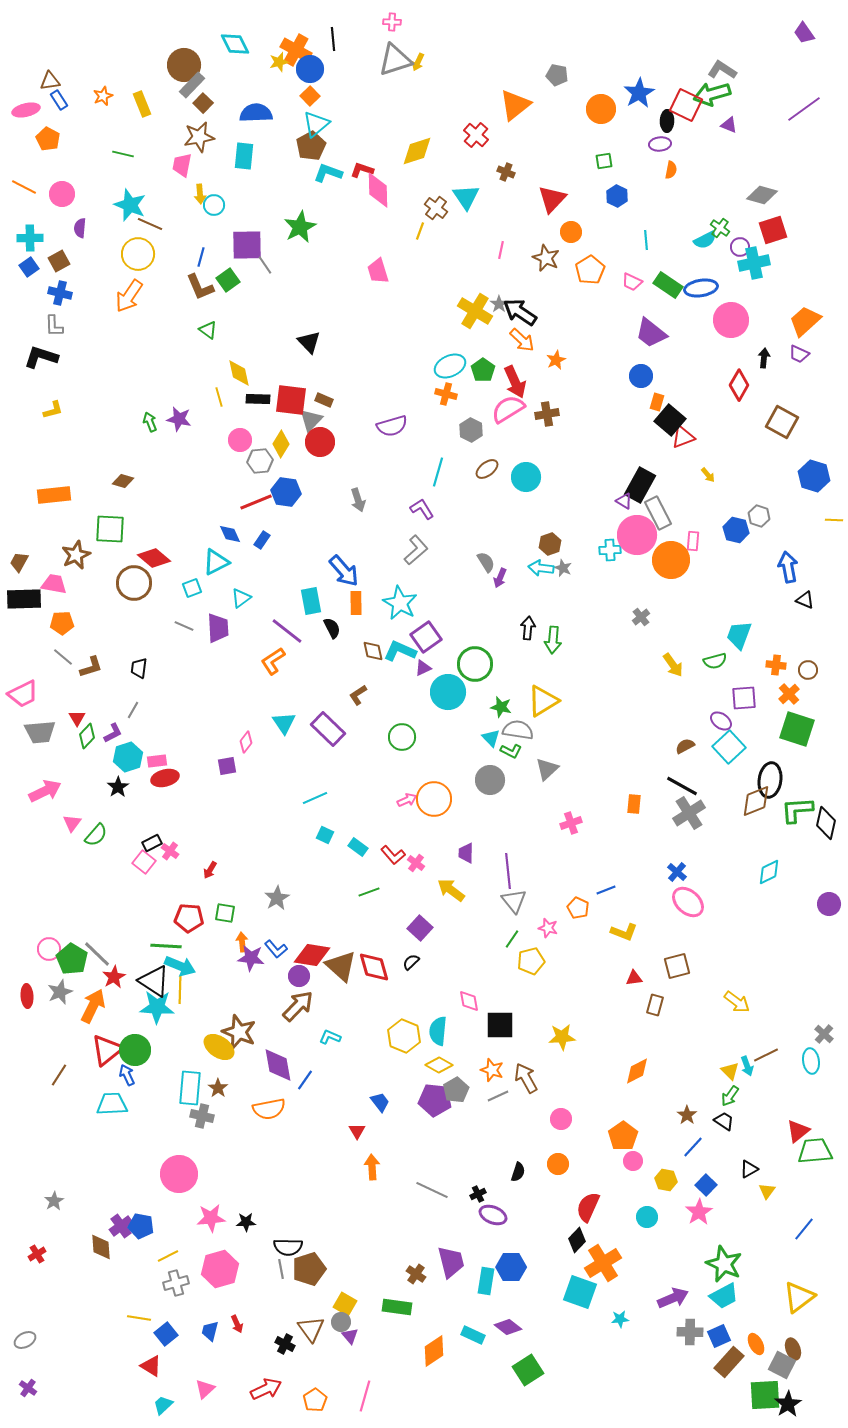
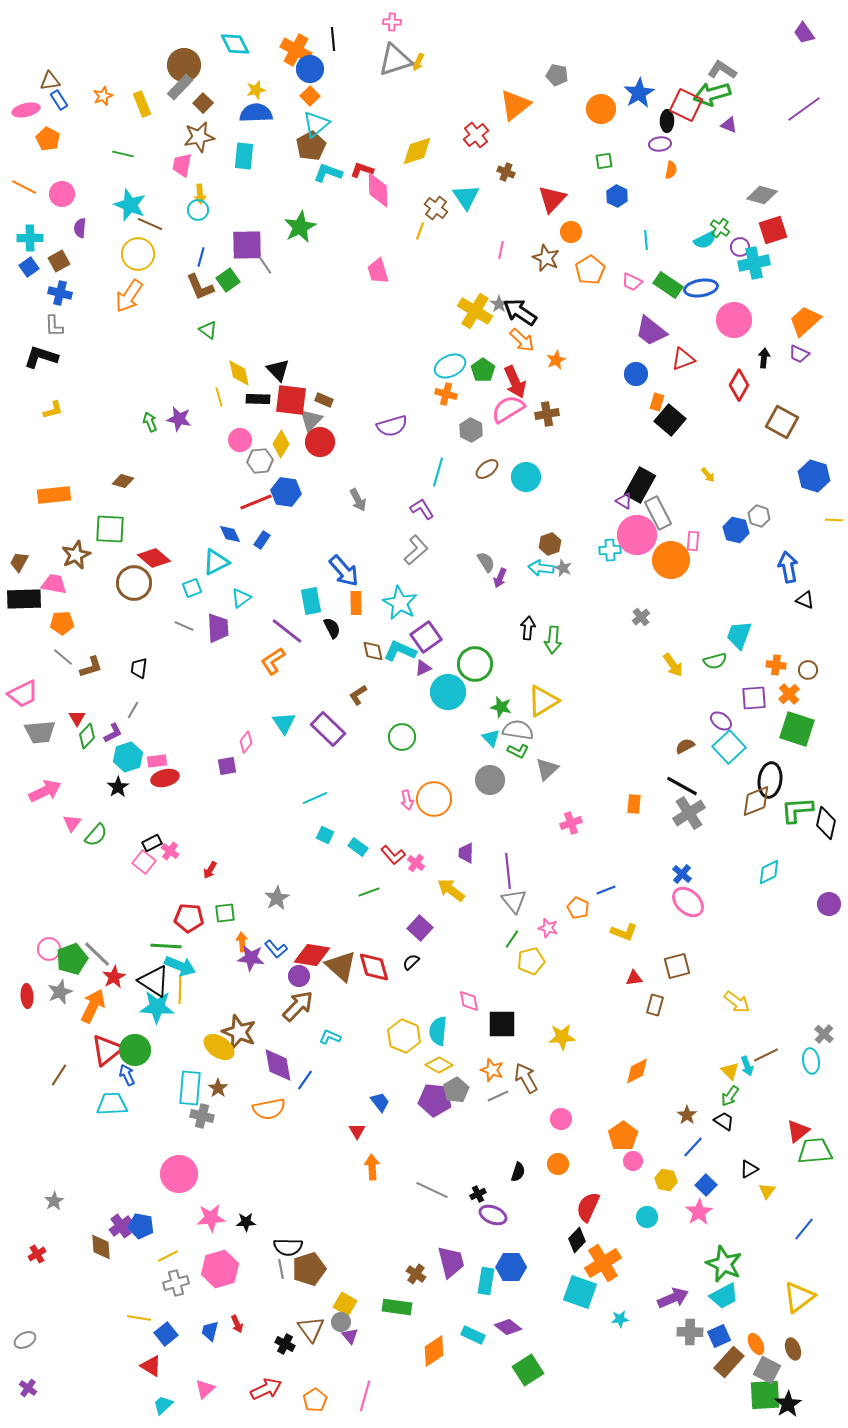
yellow star at (279, 62): moved 23 px left, 28 px down
gray rectangle at (192, 85): moved 12 px left, 2 px down
red cross at (476, 135): rotated 10 degrees clockwise
cyan circle at (214, 205): moved 16 px left, 5 px down
pink circle at (731, 320): moved 3 px right
purple trapezoid at (651, 333): moved 2 px up
black triangle at (309, 342): moved 31 px left, 28 px down
blue circle at (641, 376): moved 5 px left, 2 px up
red triangle at (683, 437): moved 78 px up
gray arrow at (358, 500): rotated 10 degrees counterclockwise
purple square at (744, 698): moved 10 px right
green L-shape at (511, 751): moved 7 px right
pink arrow at (407, 800): rotated 102 degrees clockwise
blue cross at (677, 872): moved 5 px right, 2 px down
green square at (225, 913): rotated 15 degrees counterclockwise
green pentagon at (72, 959): rotated 20 degrees clockwise
black square at (500, 1025): moved 2 px right, 1 px up
gray square at (782, 1365): moved 15 px left, 5 px down
